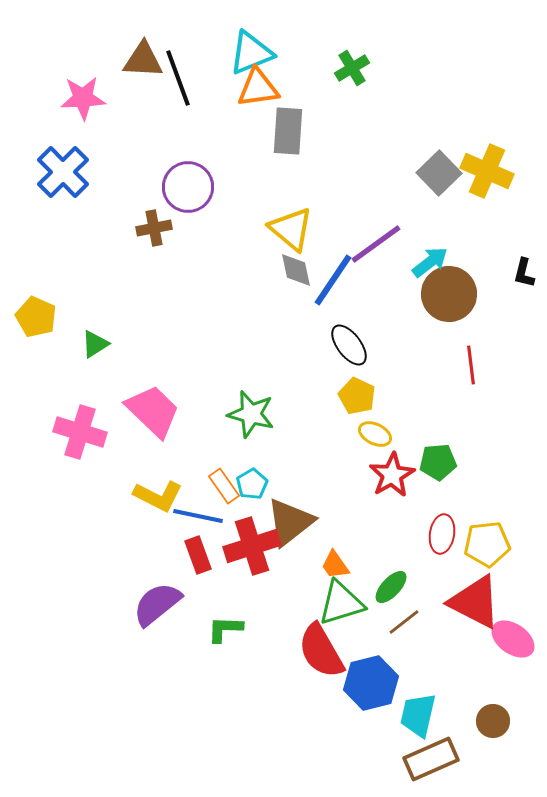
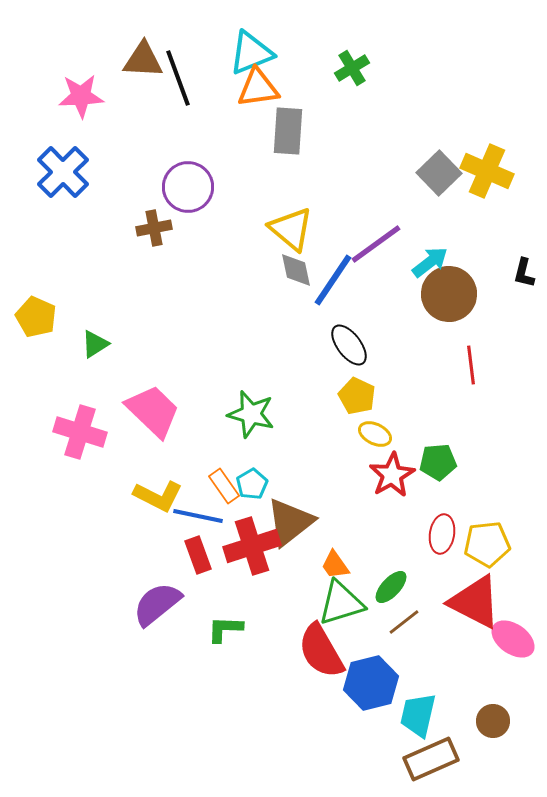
pink star at (83, 98): moved 2 px left, 2 px up
